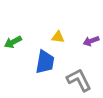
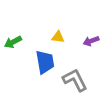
blue trapezoid: rotated 20 degrees counterclockwise
gray L-shape: moved 4 px left
